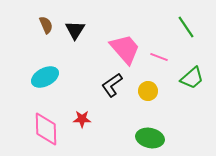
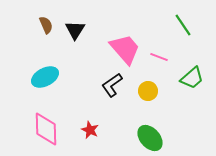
green line: moved 3 px left, 2 px up
red star: moved 8 px right, 11 px down; rotated 24 degrees clockwise
green ellipse: rotated 36 degrees clockwise
